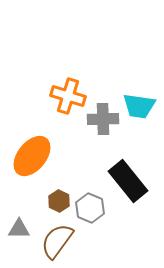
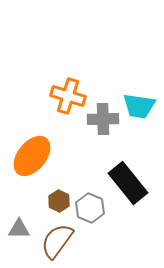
black rectangle: moved 2 px down
